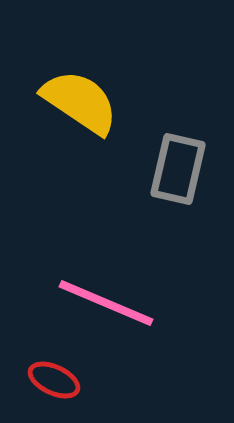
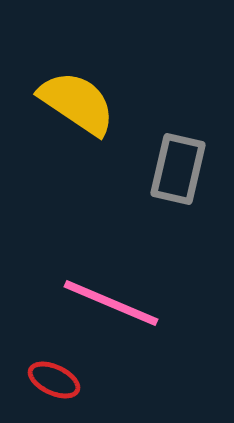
yellow semicircle: moved 3 px left, 1 px down
pink line: moved 5 px right
